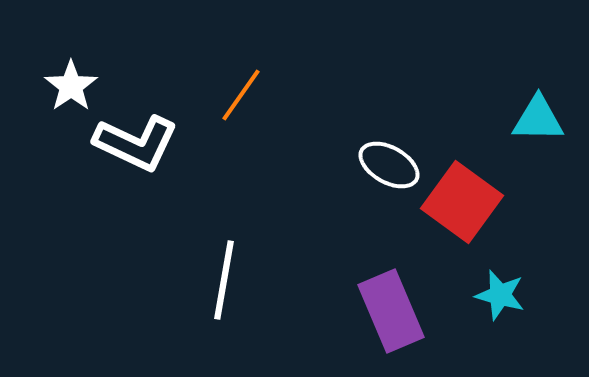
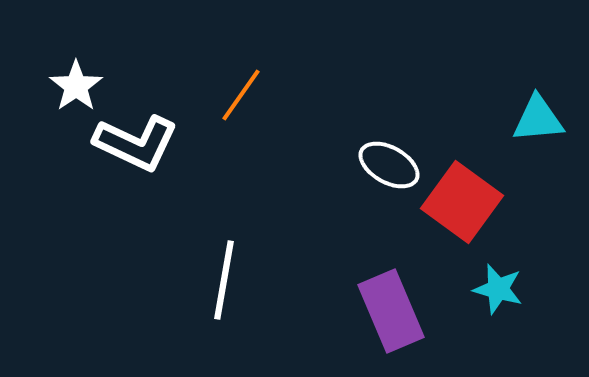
white star: moved 5 px right
cyan triangle: rotated 6 degrees counterclockwise
cyan star: moved 2 px left, 6 px up
